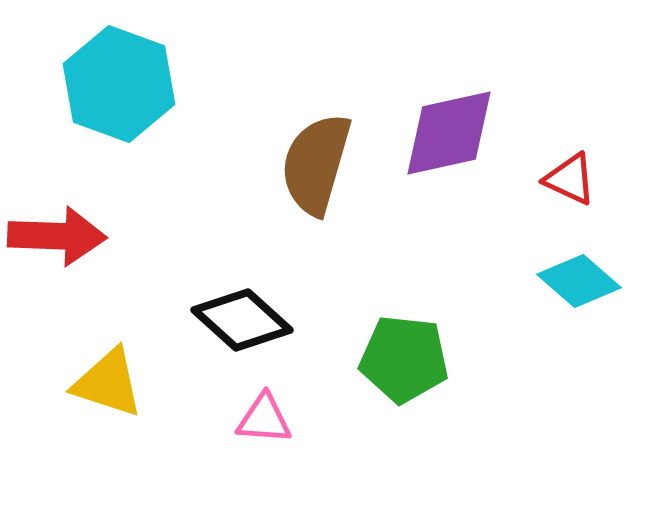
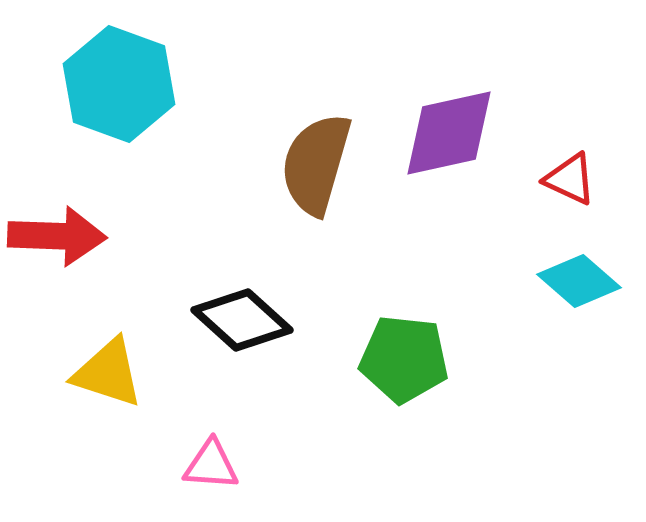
yellow triangle: moved 10 px up
pink triangle: moved 53 px left, 46 px down
